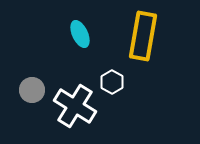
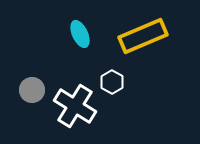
yellow rectangle: rotated 57 degrees clockwise
